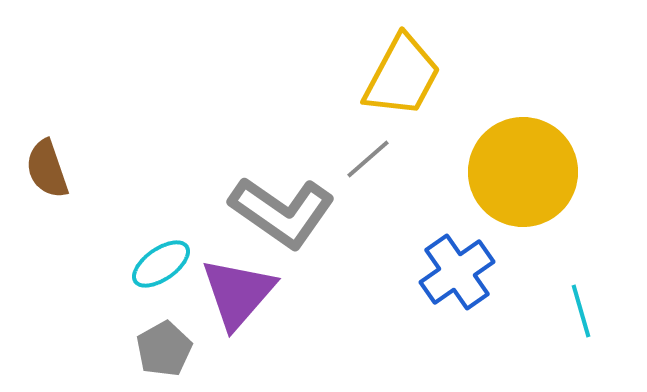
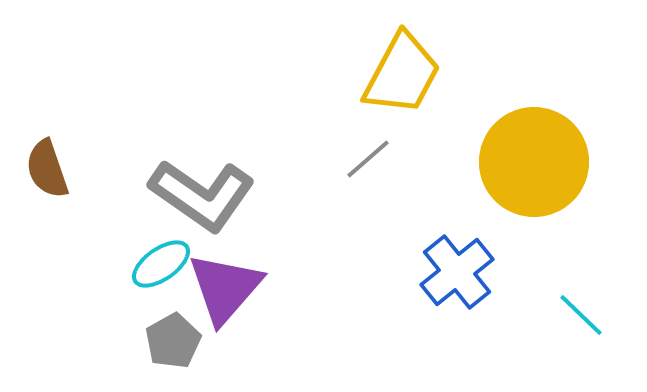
yellow trapezoid: moved 2 px up
yellow circle: moved 11 px right, 10 px up
gray L-shape: moved 80 px left, 17 px up
blue cross: rotated 4 degrees counterclockwise
purple triangle: moved 13 px left, 5 px up
cyan line: moved 4 px down; rotated 30 degrees counterclockwise
gray pentagon: moved 9 px right, 8 px up
